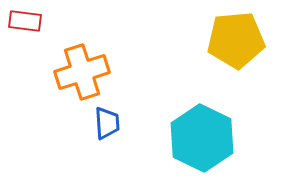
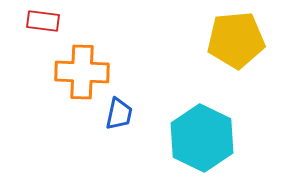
red rectangle: moved 18 px right
orange cross: rotated 20 degrees clockwise
blue trapezoid: moved 12 px right, 9 px up; rotated 16 degrees clockwise
